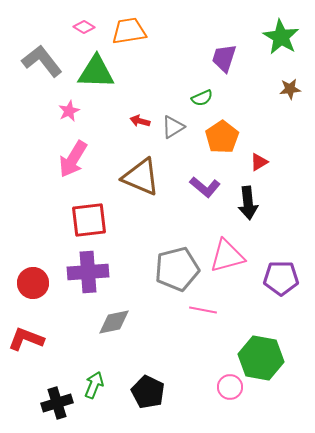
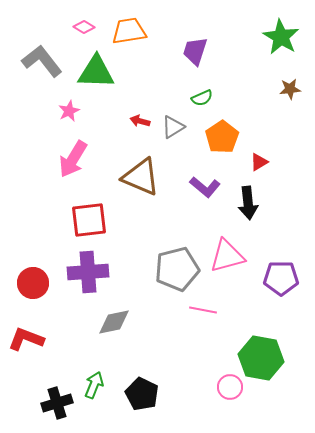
purple trapezoid: moved 29 px left, 7 px up
black pentagon: moved 6 px left, 2 px down
